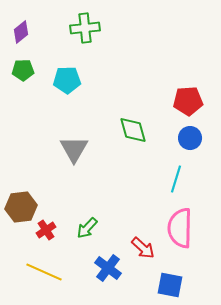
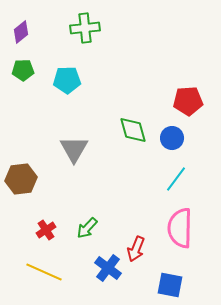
blue circle: moved 18 px left
cyan line: rotated 20 degrees clockwise
brown hexagon: moved 28 px up
red arrow: moved 7 px left, 1 px down; rotated 70 degrees clockwise
